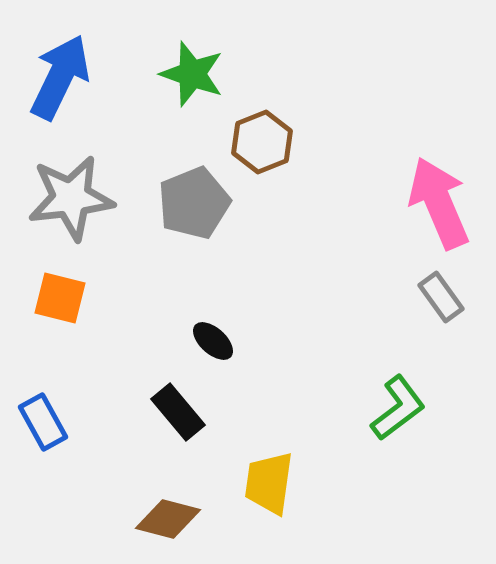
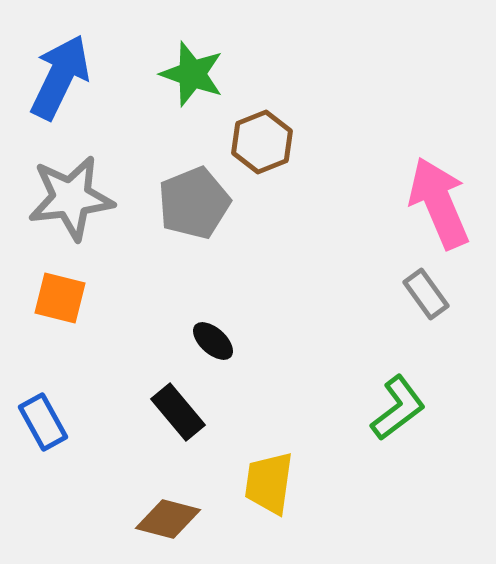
gray rectangle: moved 15 px left, 3 px up
